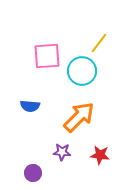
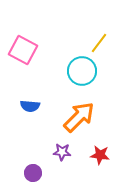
pink square: moved 24 px left, 6 px up; rotated 32 degrees clockwise
